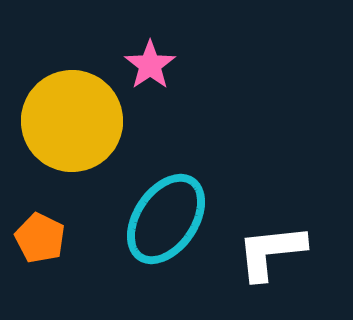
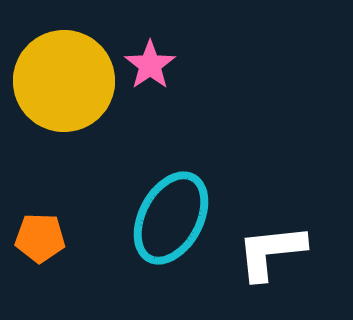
yellow circle: moved 8 px left, 40 px up
cyan ellipse: moved 5 px right, 1 px up; rotated 6 degrees counterclockwise
orange pentagon: rotated 24 degrees counterclockwise
